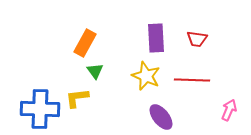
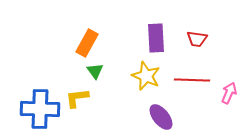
orange rectangle: moved 2 px right
pink arrow: moved 17 px up
